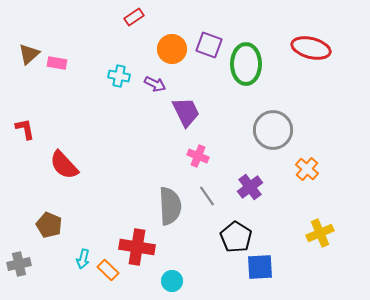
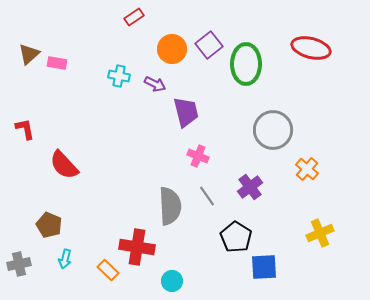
purple square: rotated 32 degrees clockwise
purple trapezoid: rotated 12 degrees clockwise
cyan arrow: moved 18 px left
blue square: moved 4 px right
